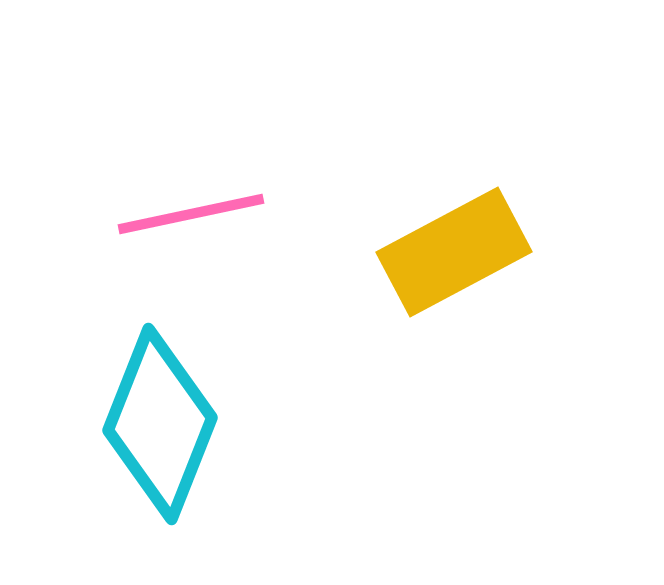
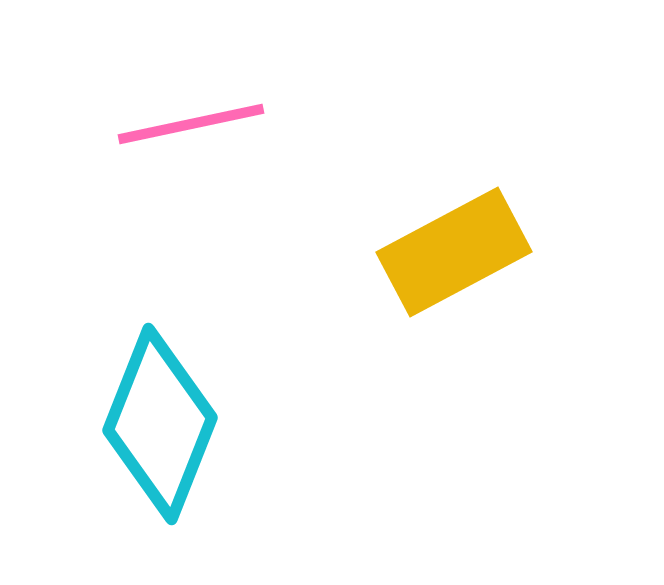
pink line: moved 90 px up
